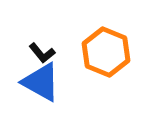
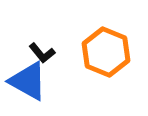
blue triangle: moved 13 px left, 1 px up
